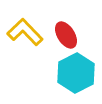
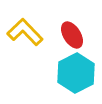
red ellipse: moved 6 px right
